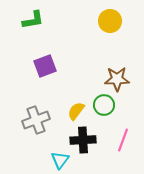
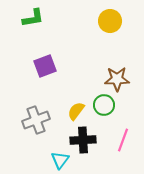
green L-shape: moved 2 px up
